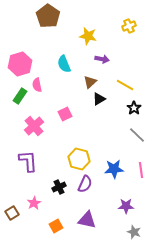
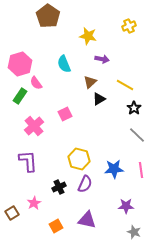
pink semicircle: moved 1 px left, 2 px up; rotated 24 degrees counterclockwise
